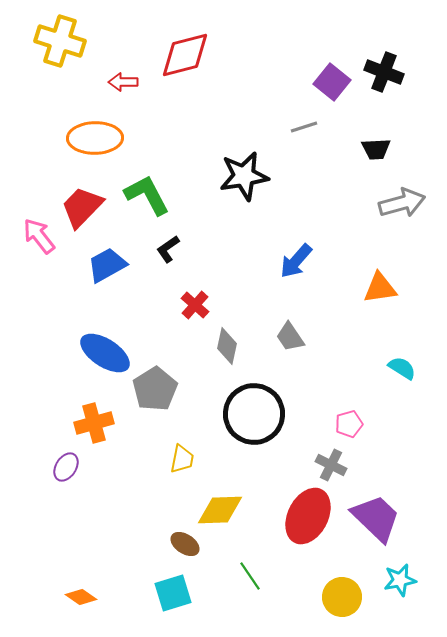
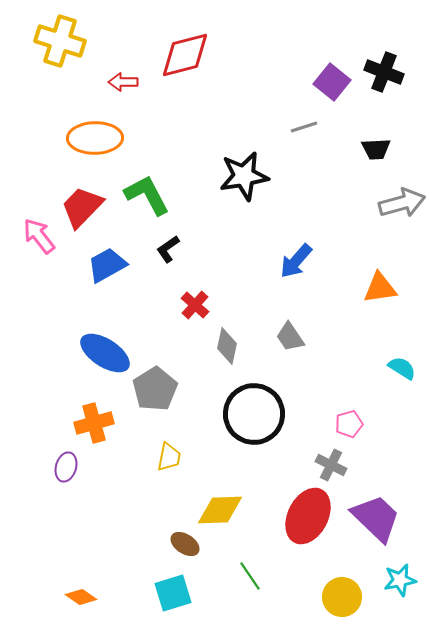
yellow trapezoid: moved 13 px left, 2 px up
purple ellipse: rotated 16 degrees counterclockwise
